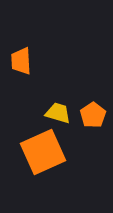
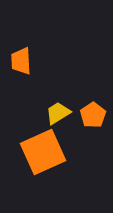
yellow trapezoid: rotated 48 degrees counterclockwise
